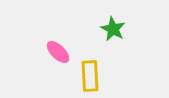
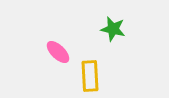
green star: rotated 15 degrees counterclockwise
